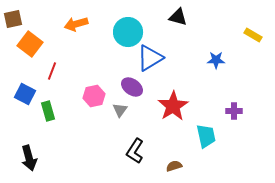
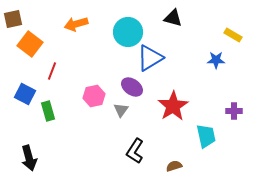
black triangle: moved 5 px left, 1 px down
yellow rectangle: moved 20 px left
gray triangle: moved 1 px right
